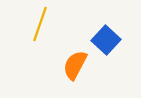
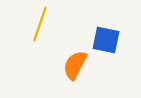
blue square: rotated 32 degrees counterclockwise
